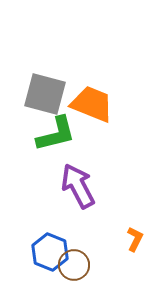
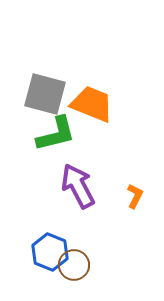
orange L-shape: moved 43 px up
